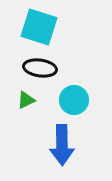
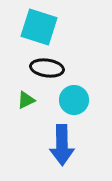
black ellipse: moved 7 px right
